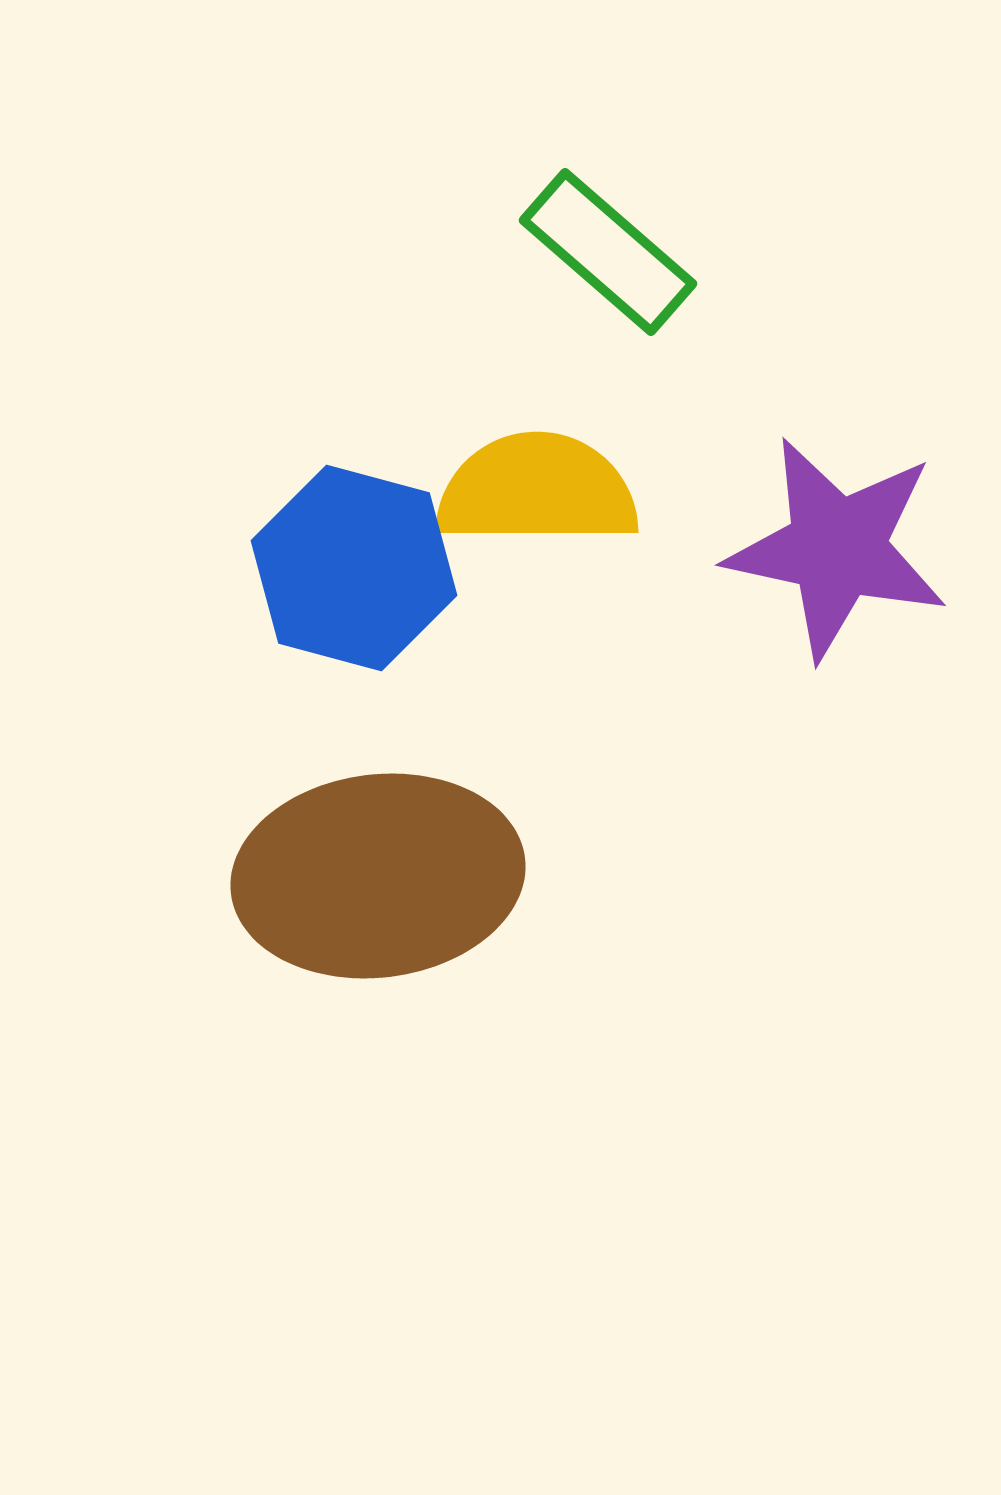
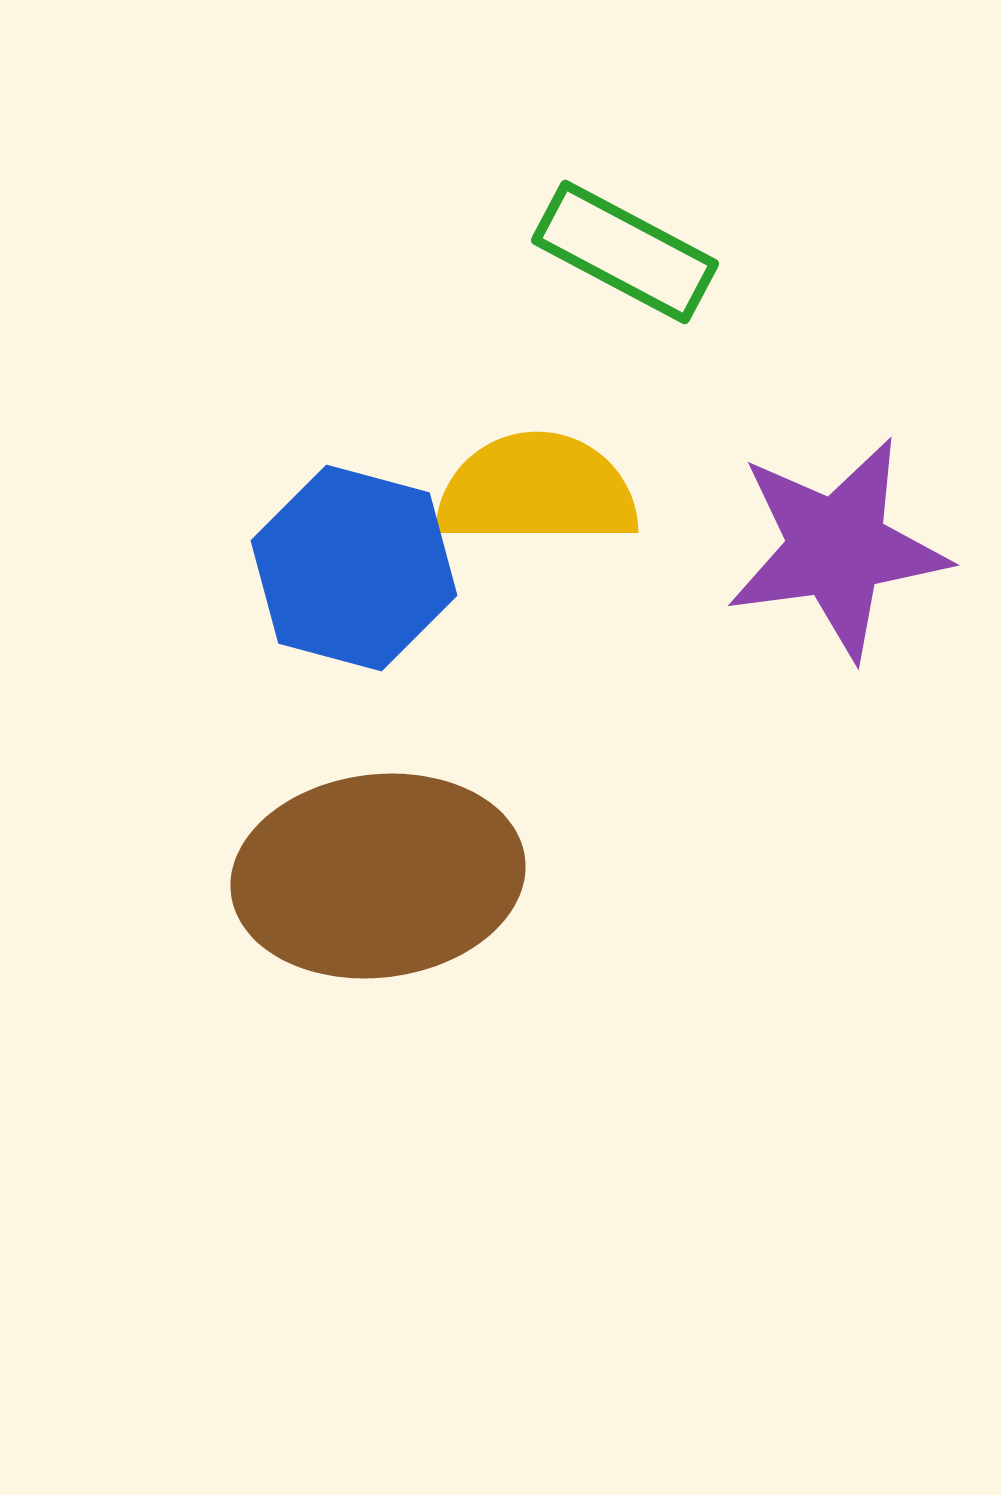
green rectangle: moved 17 px right; rotated 13 degrees counterclockwise
purple star: rotated 20 degrees counterclockwise
